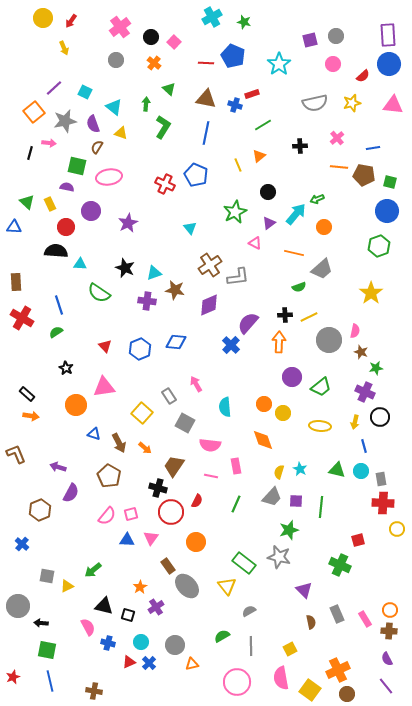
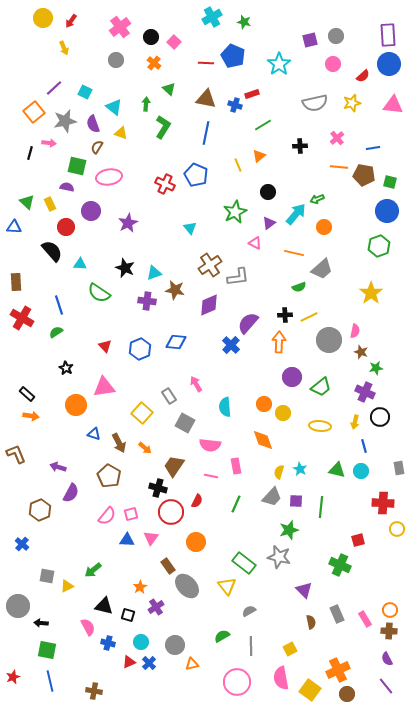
black semicircle at (56, 251): moved 4 px left; rotated 45 degrees clockwise
gray rectangle at (381, 479): moved 18 px right, 11 px up
